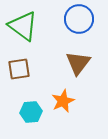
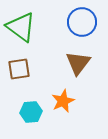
blue circle: moved 3 px right, 3 px down
green triangle: moved 2 px left, 1 px down
